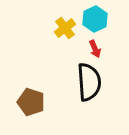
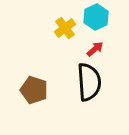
cyan hexagon: moved 1 px right, 2 px up
red arrow: rotated 108 degrees counterclockwise
brown pentagon: moved 3 px right, 12 px up
